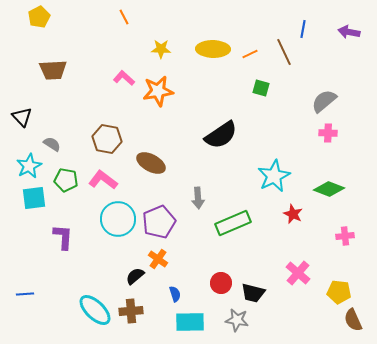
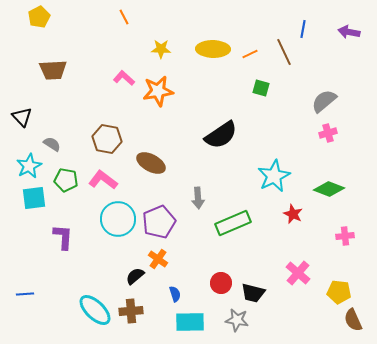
pink cross at (328, 133): rotated 18 degrees counterclockwise
